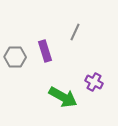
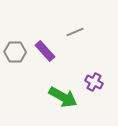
gray line: rotated 42 degrees clockwise
purple rectangle: rotated 25 degrees counterclockwise
gray hexagon: moved 5 px up
